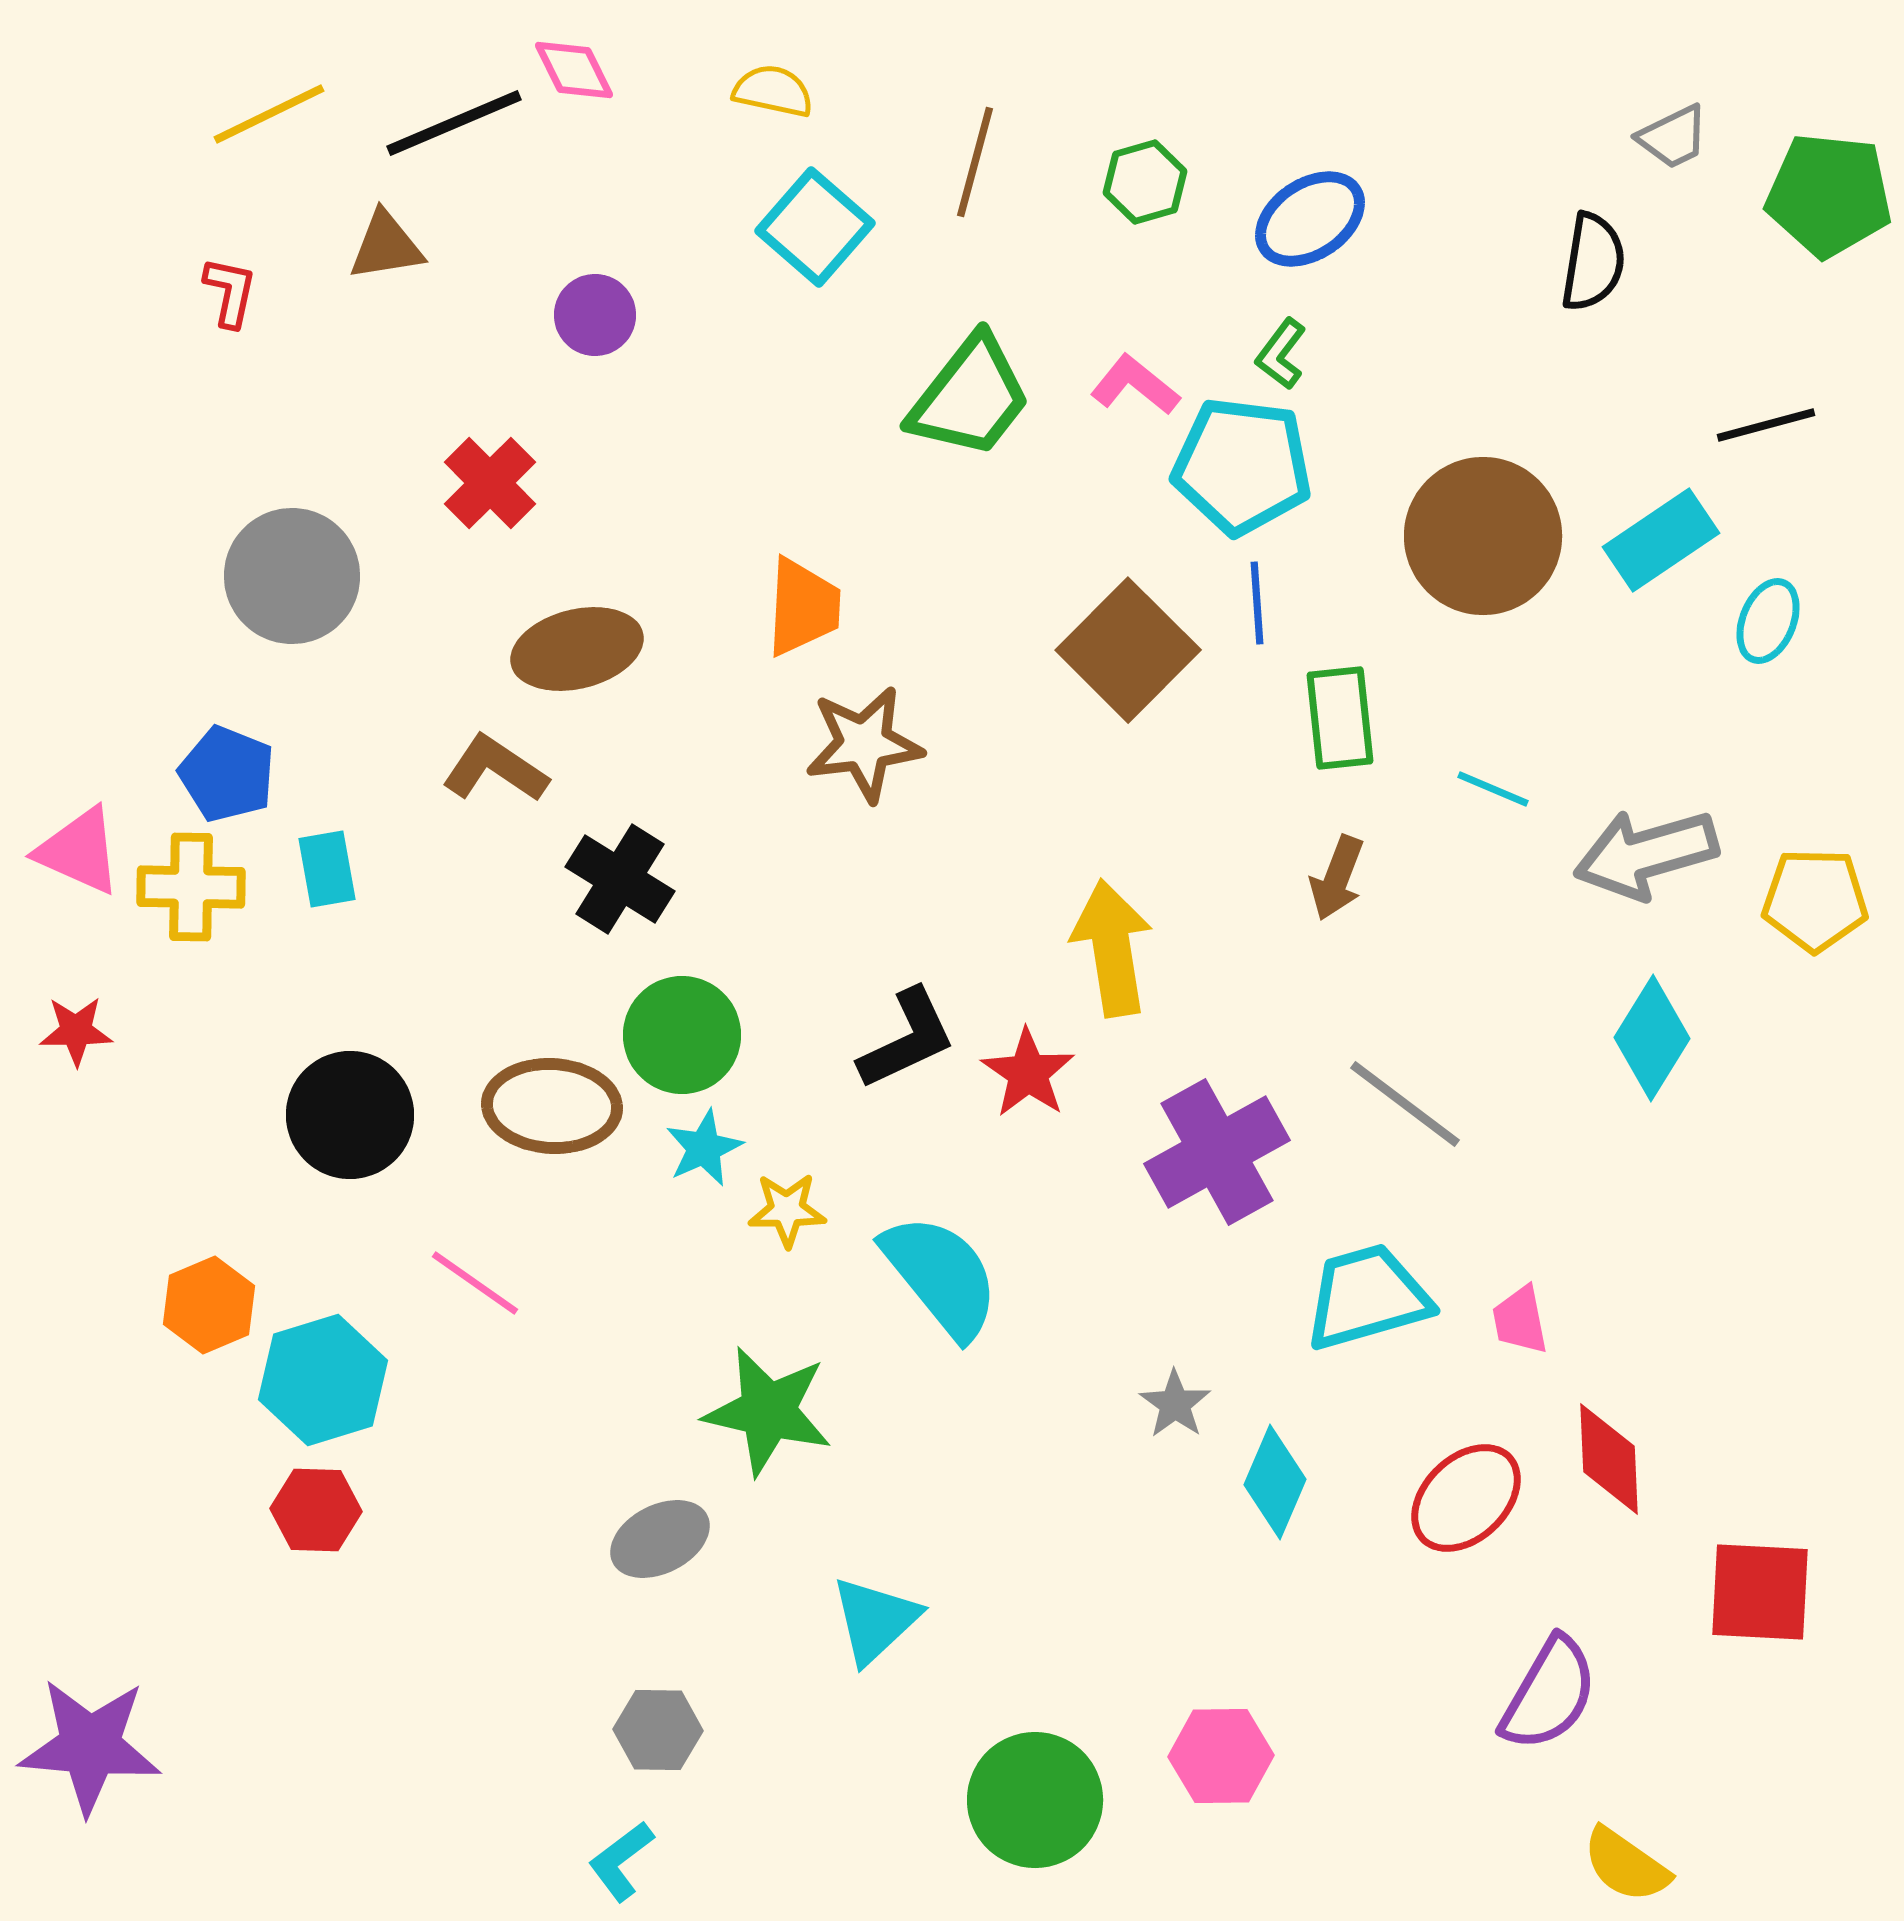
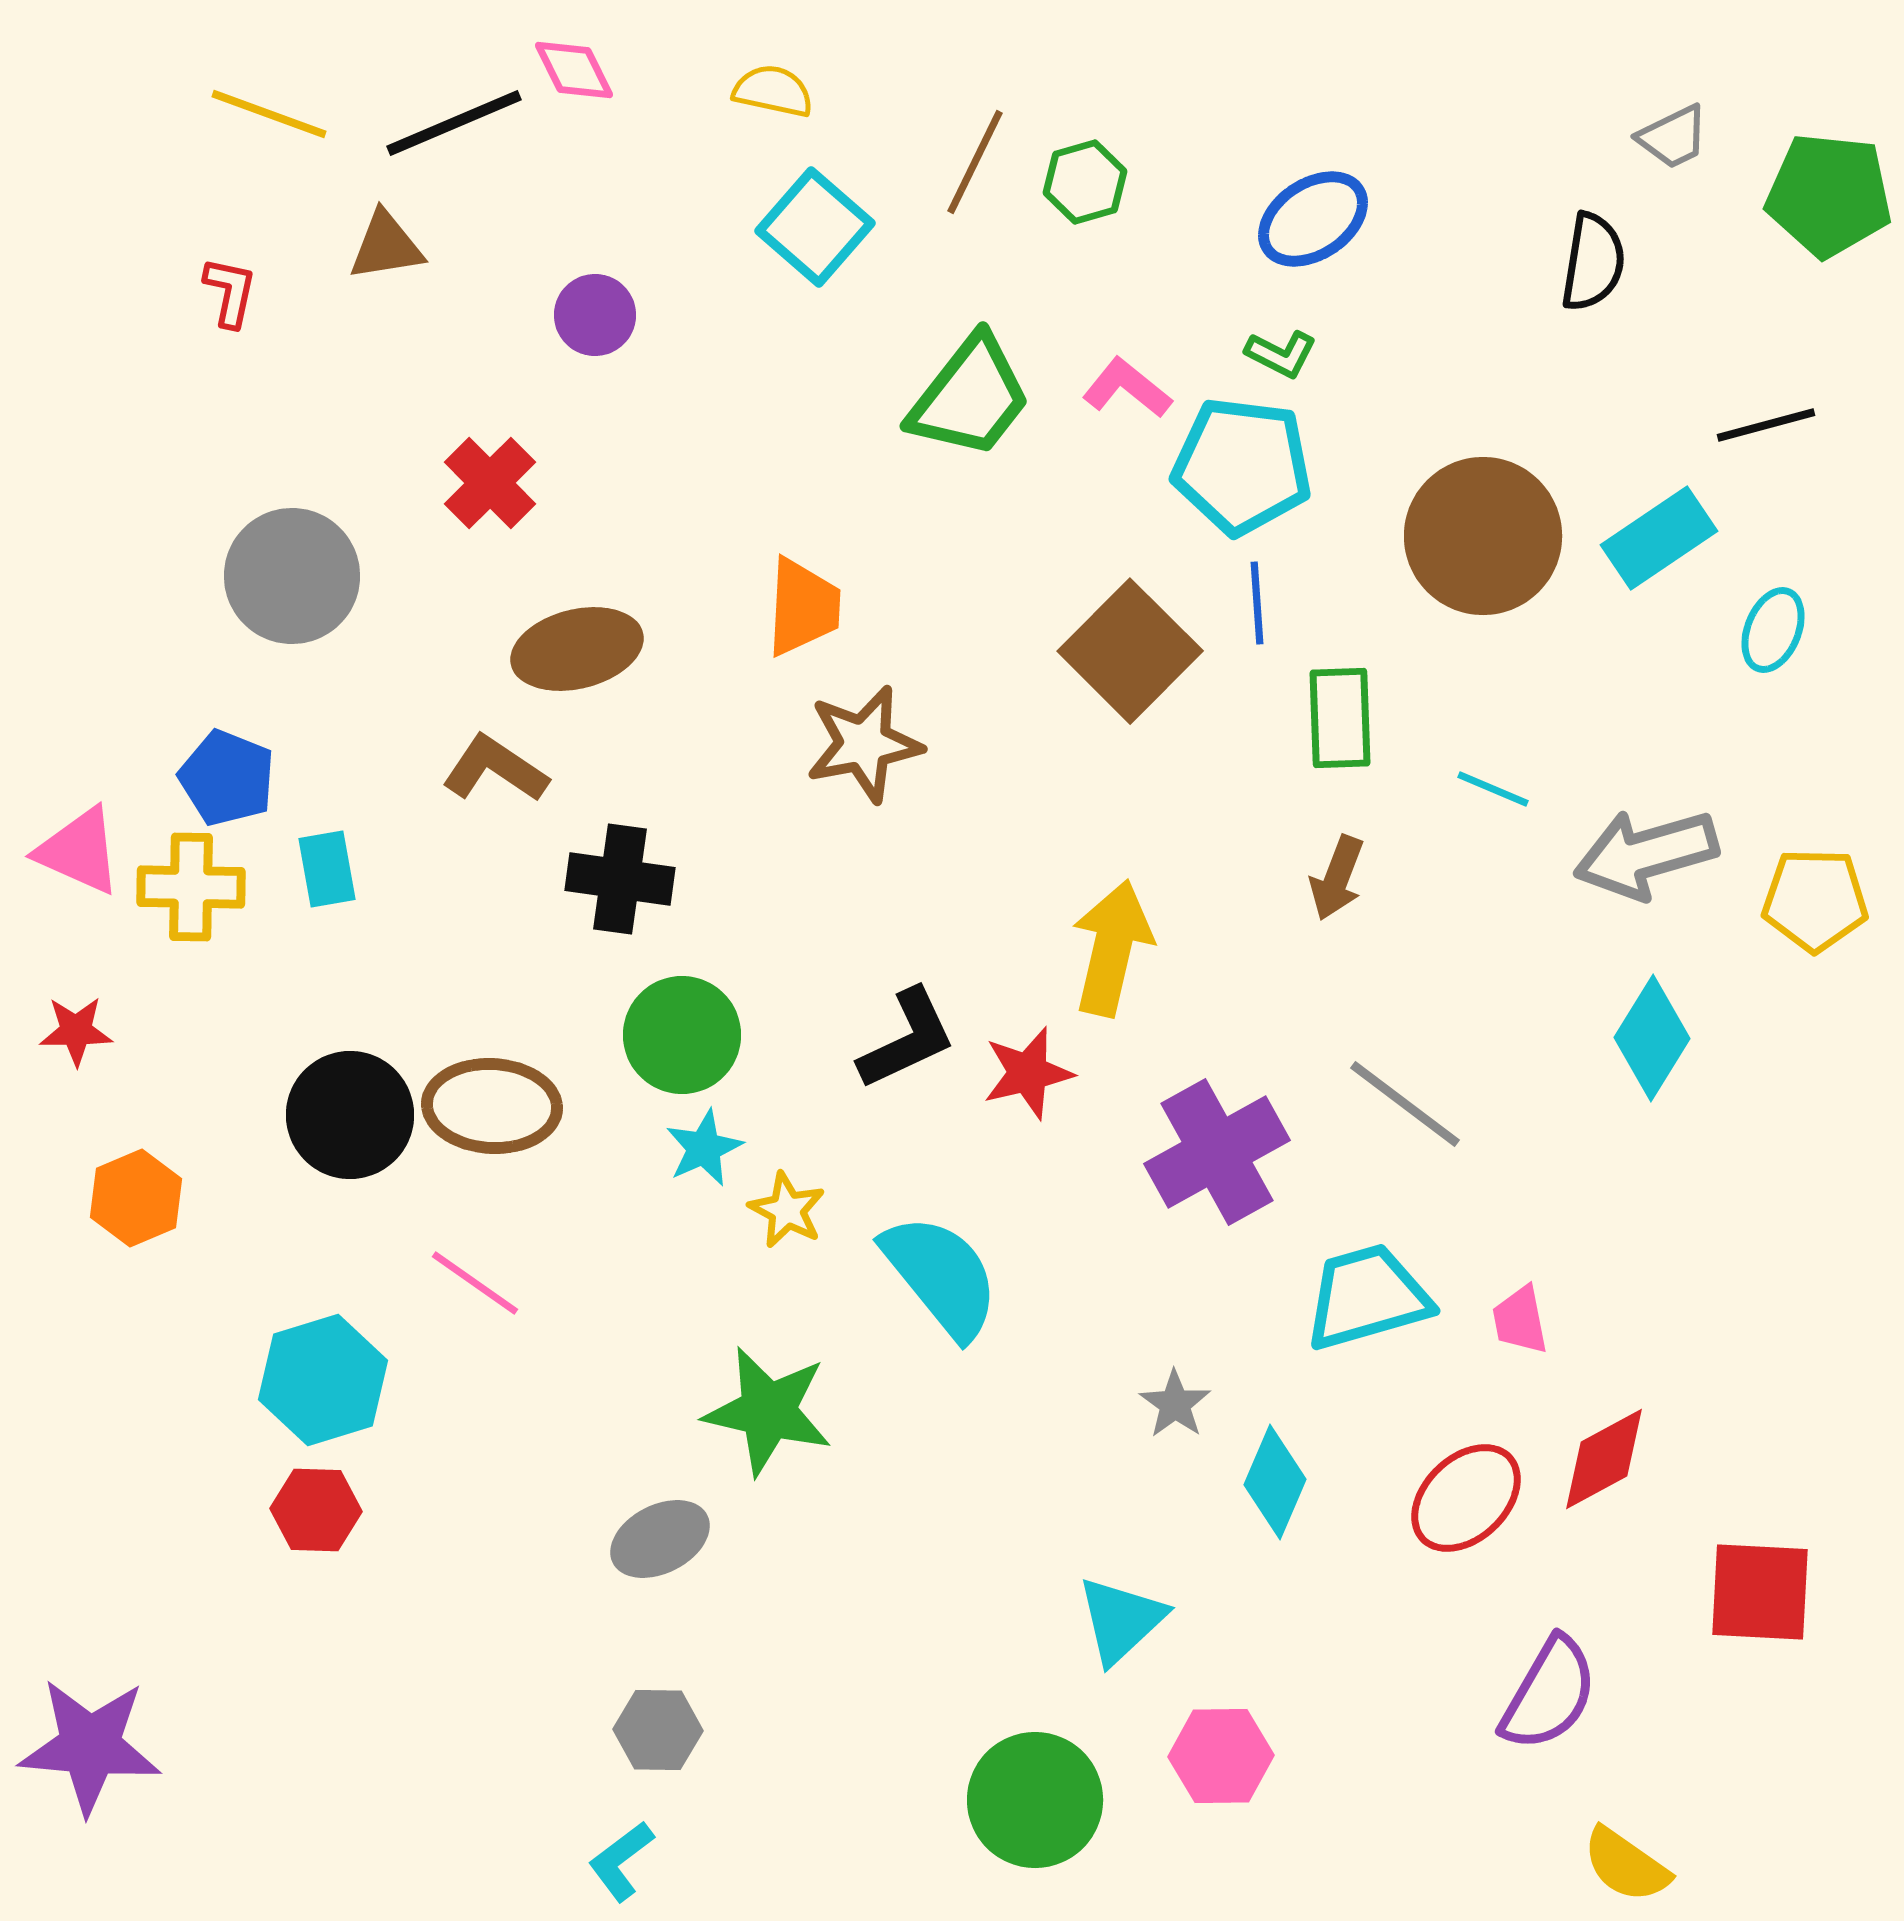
yellow line at (269, 114): rotated 46 degrees clockwise
brown line at (975, 162): rotated 11 degrees clockwise
green hexagon at (1145, 182): moved 60 px left
blue ellipse at (1310, 219): moved 3 px right
green L-shape at (1281, 354): rotated 100 degrees counterclockwise
pink L-shape at (1135, 385): moved 8 px left, 3 px down
cyan rectangle at (1661, 540): moved 2 px left, 2 px up
cyan ellipse at (1768, 621): moved 5 px right, 9 px down
brown square at (1128, 650): moved 2 px right, 1 px down
green rectangle at (1340, 718): rotated 4 degrees clockwise
brown star at (864, 744): rotated 4 degrees counterclockwise
blue pentagon at (227, 774): moved 4 px down
black cross at (620, 879): rotated 24 degrees counterclockwise
yellow arrow at (1112, 948): rotated 22 degrees clockwise
red star at (1028, 1073): rotated 24 degrees clockwise
brown ellipse at (552, 1106): moved 60 px left
yellow star at (787, 1210): rotated 28 degrees clockwise
orange hexagon at (209, 1305): moved 73 px left, 107 px up
red diamond at (1609, 1459): moved 5 px left; rotated 64 degrees clockwise
cyan triangle at (875, 1620): moved 246 px right
